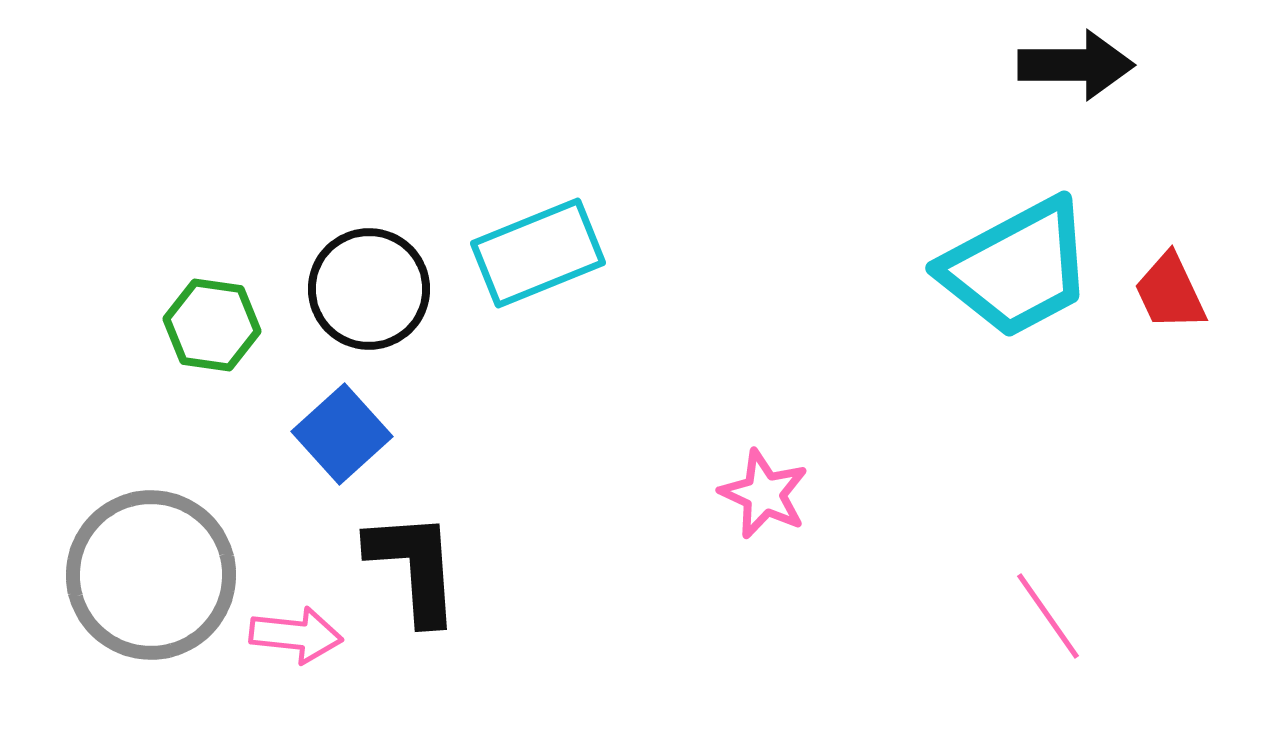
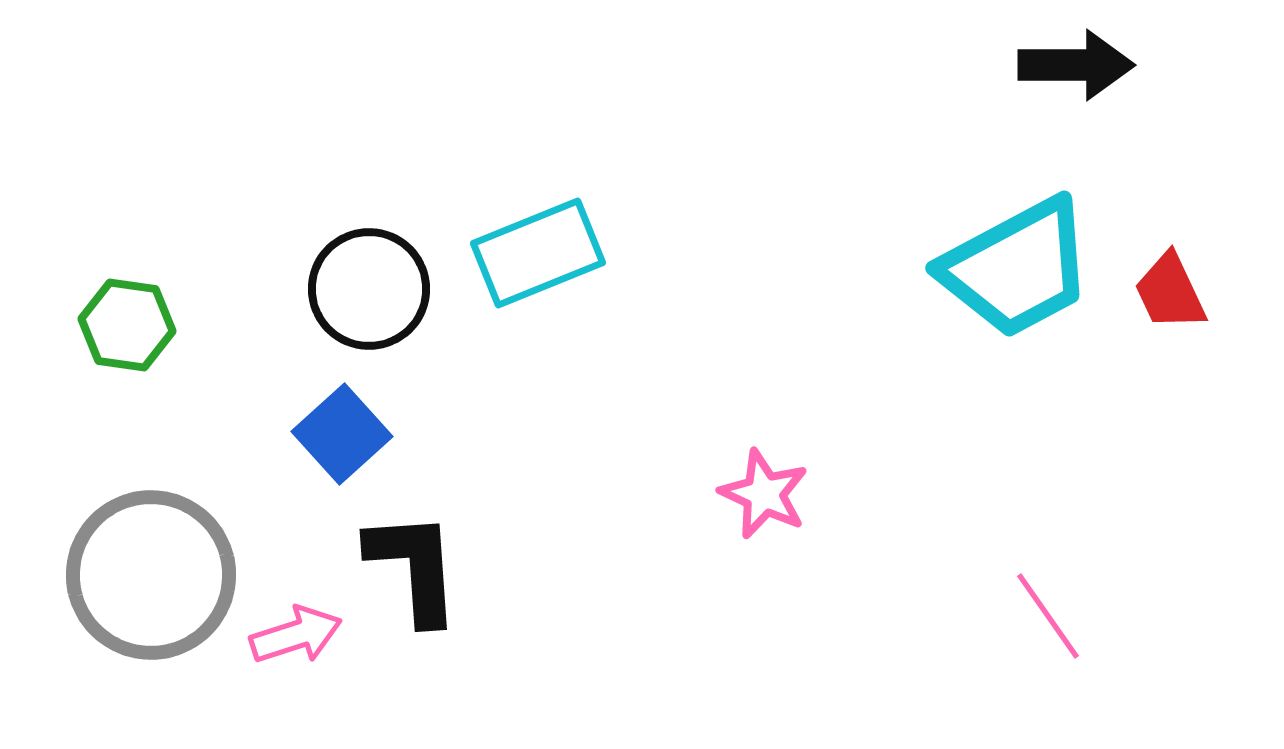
green hexagon: moved 85 px left
pink arrow: rotated 24 degrees counterclockwise
